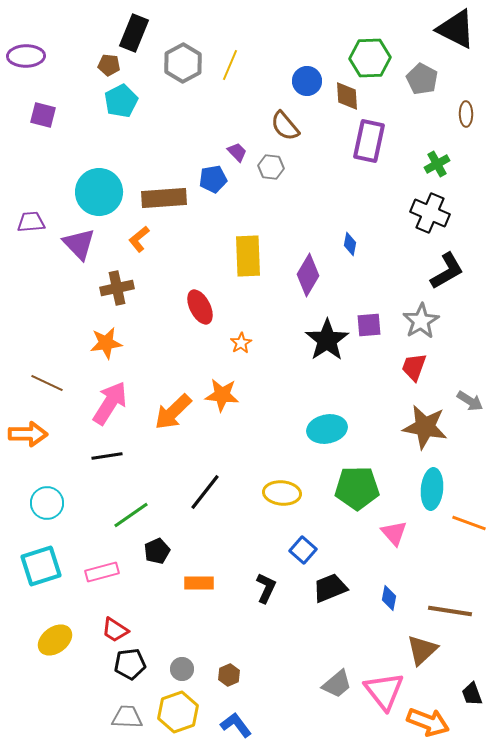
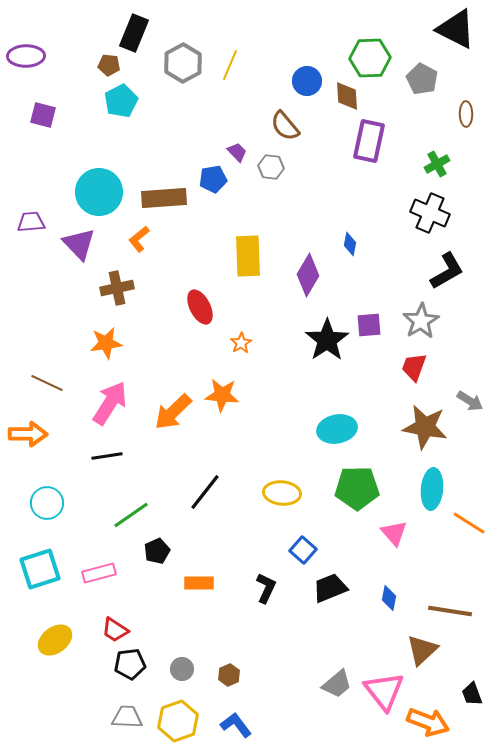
cyan ellipse at (327, 429): moved 10 px right
orange line at (469, 523): rotated 12 degrees clockwise
cyan square at (41, 566): moved 1 px left, 3 px down
pink rectangle at (102, 572): moved 3 px left, 1 px down
yellow hexagon at (178, 712): moved 9 px down
